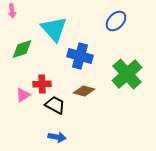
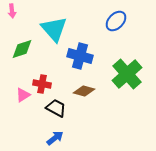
red cross: rotated 12 degrees clockwise
black trapezoid: moved 1 px right, 3 px down
blue arrow: moved 2 px left, 1 px down; rotated 48 degrees counterclockwise
